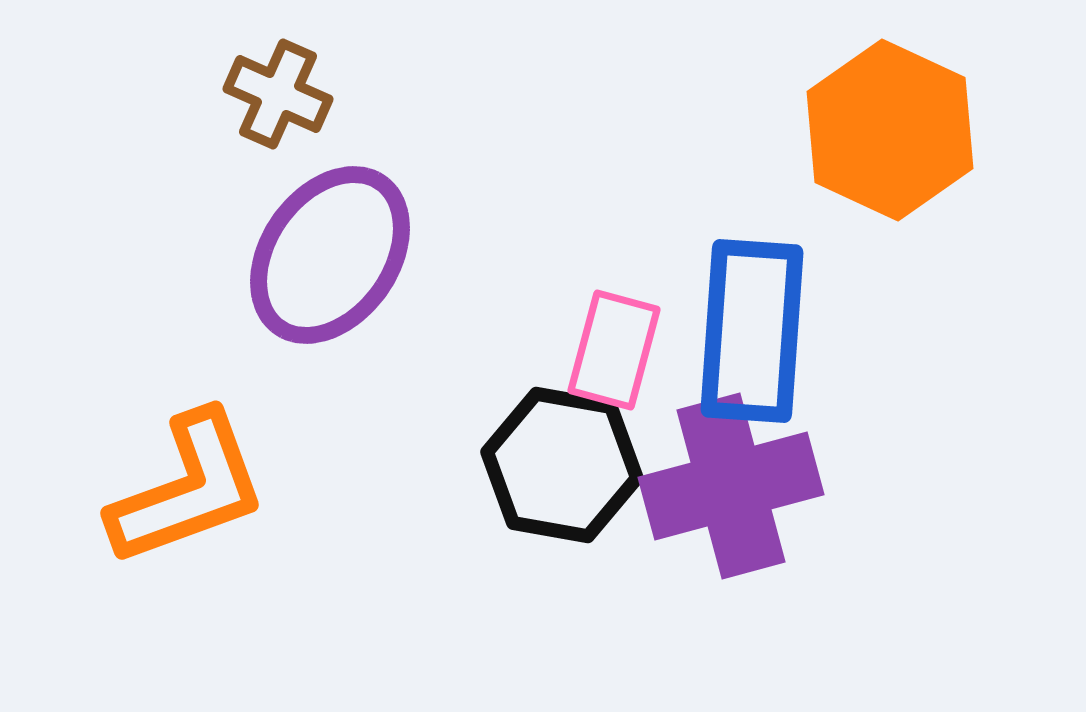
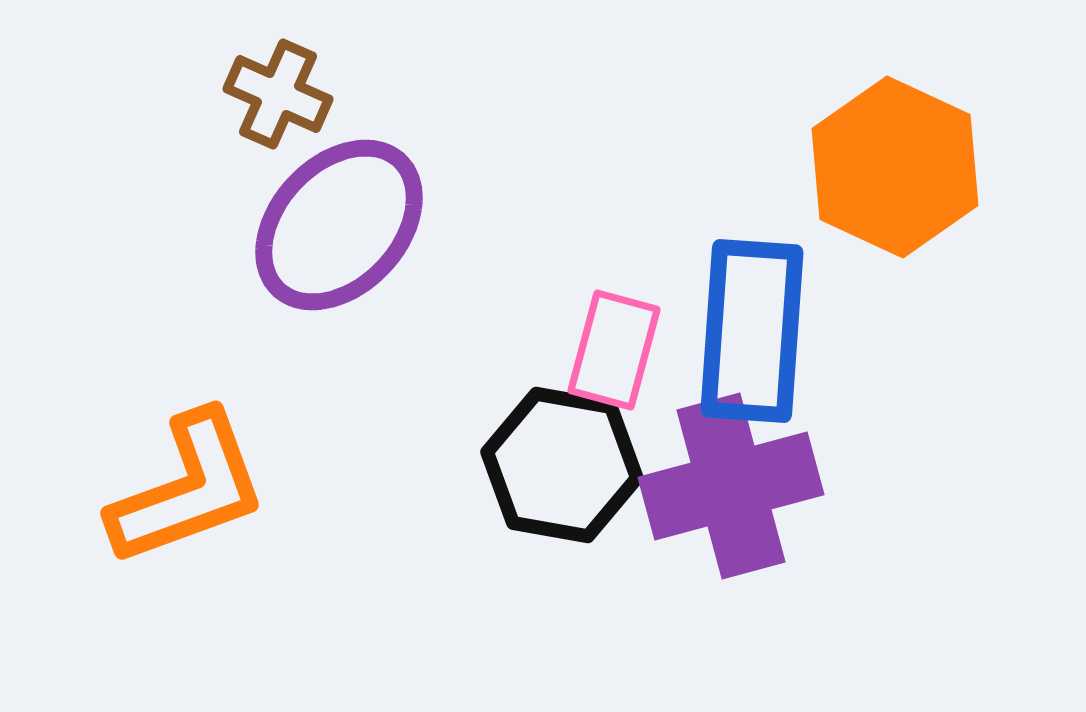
orange hexagon: moved 5 px right, 37 px down
purple ellipse: moved 9 px right, 30 px up; rotated 8 degrees clockwise
